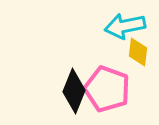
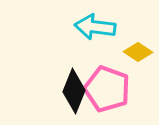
cyan arrow: moved 30 px left, 1 px down; rotated 18 degrees clockwise
yellow diamond: rotated 64 degrees counterclockwise
